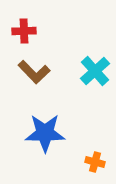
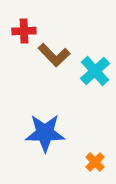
brown L-shape: moved 20 px right, 17 px up
orange cross: rotated 30 degrees clockwise
